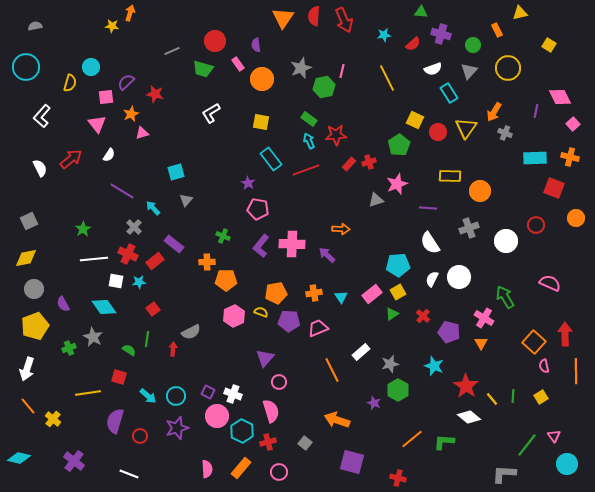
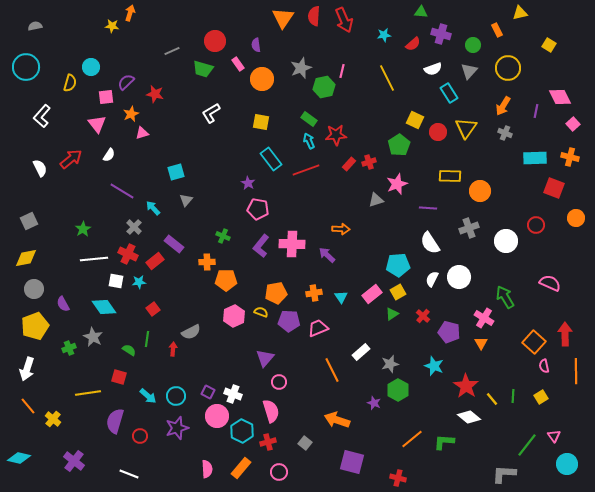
orange arrow at (494, 112): moved 9 px right, 6 px up
